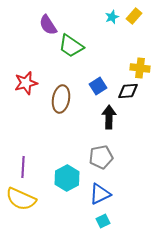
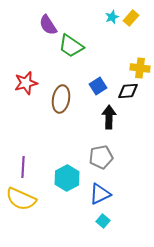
yellow rectangle: moved 3 px left, 2 px down
cyan square: rotated 24 degrees counterclockwise
